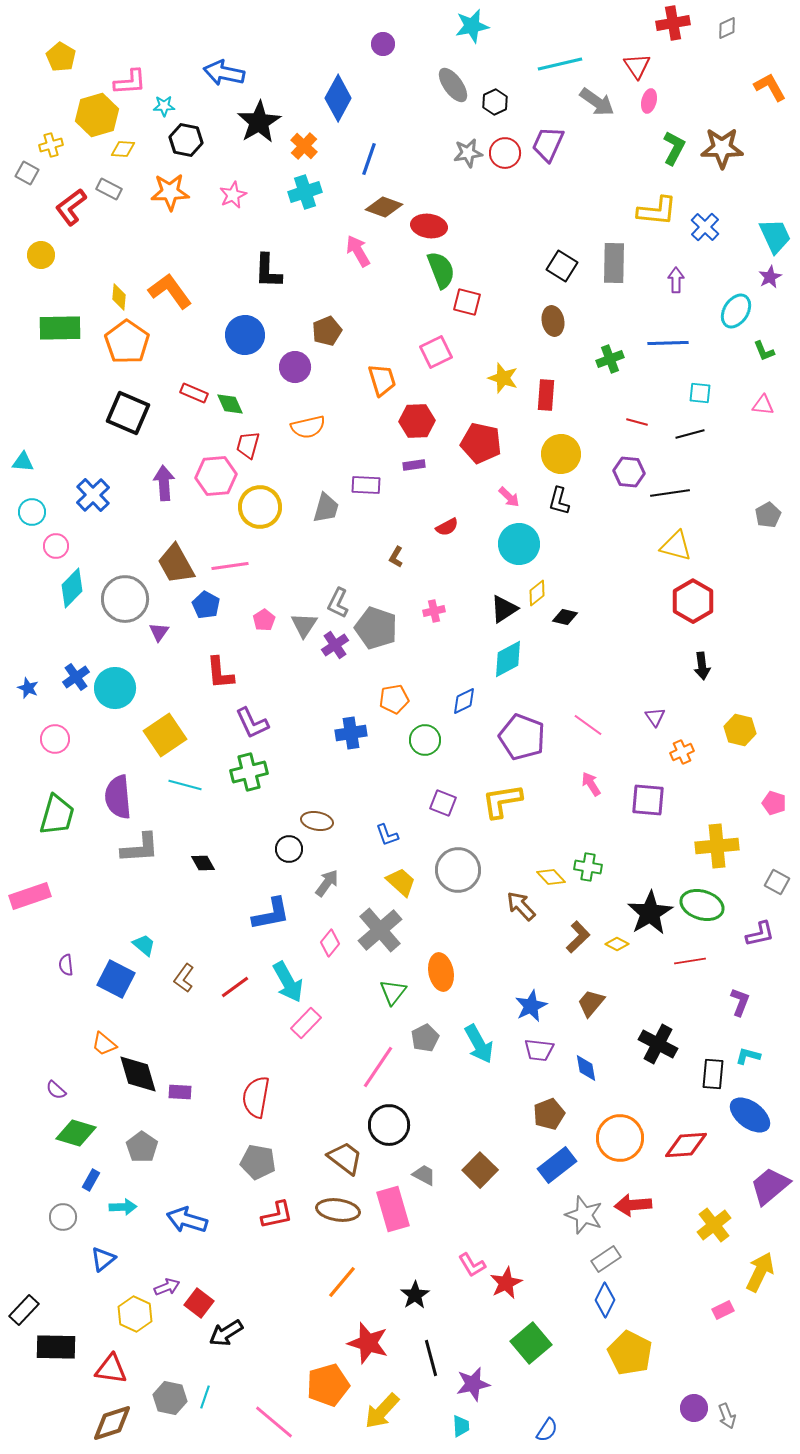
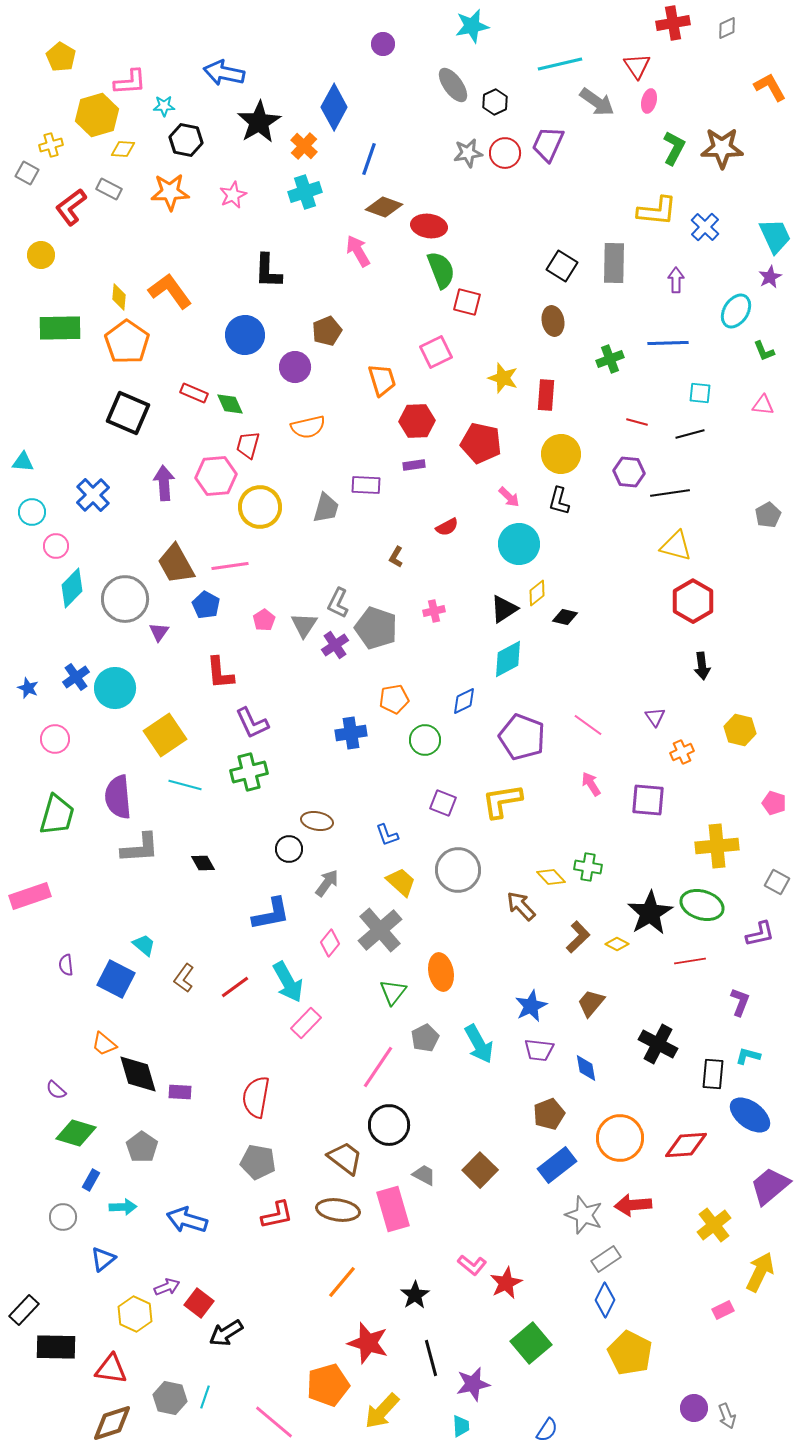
blue diamond at (338, 98): moved 4 px left, 9 px down
pink L-shape at (472, 1265): rotated 20 degrees counterclockwise
